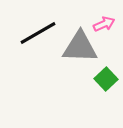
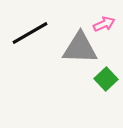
black line: moved 8 px left
gray triangle: moved 1 px down
